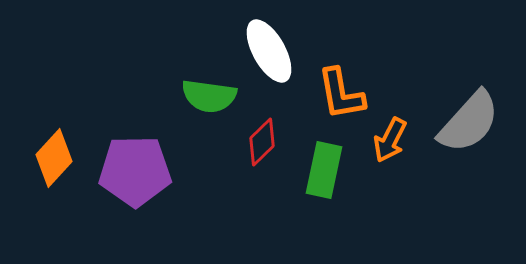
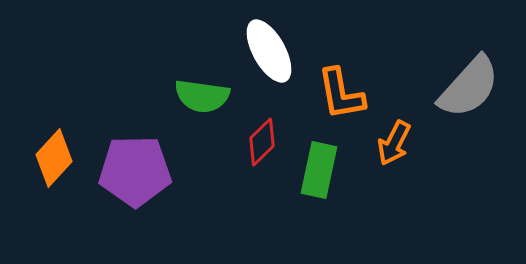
green semicircle: moved 7 px left
gray semicircle: moved 35 px up
orange arrow: moved 4 px right, 3 px down
green rectangle: moved 5 px left
